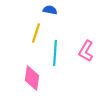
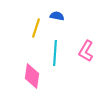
blue semicircle: moved 7 px right, 6 px down
yellow line: moved 5 px up
pink diamond: moved 2 px up
